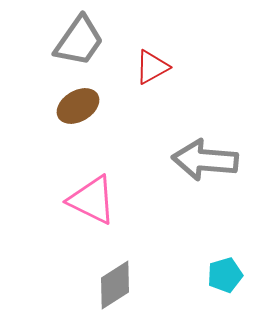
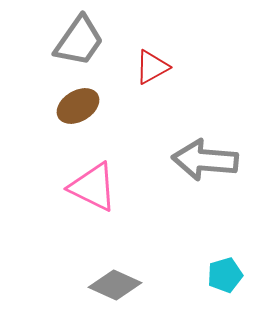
pink triangle: moved 1 px right, 13 px up
gray diamond: rotated 57 degrees clockwise
